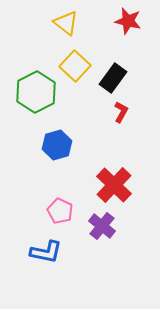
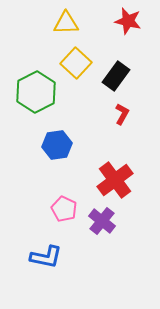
yellow triangle: rotated 40 degrees counterclockwise
yellow square: moved 1 px right, 3 px up
black rectangle: moved 3 px right, 2 px up
red L-shape: moved 1 px right, 2 px down
blue hexagon: rotated 8 degrees clockwise
red cross: moved 1 px right, 5 px up; rotated 9 degrees clockwise
pink pentagon: moved 4 px right, 2 px up
purple cross: moved 5 px up
blue L-shape: moved 5 px down
